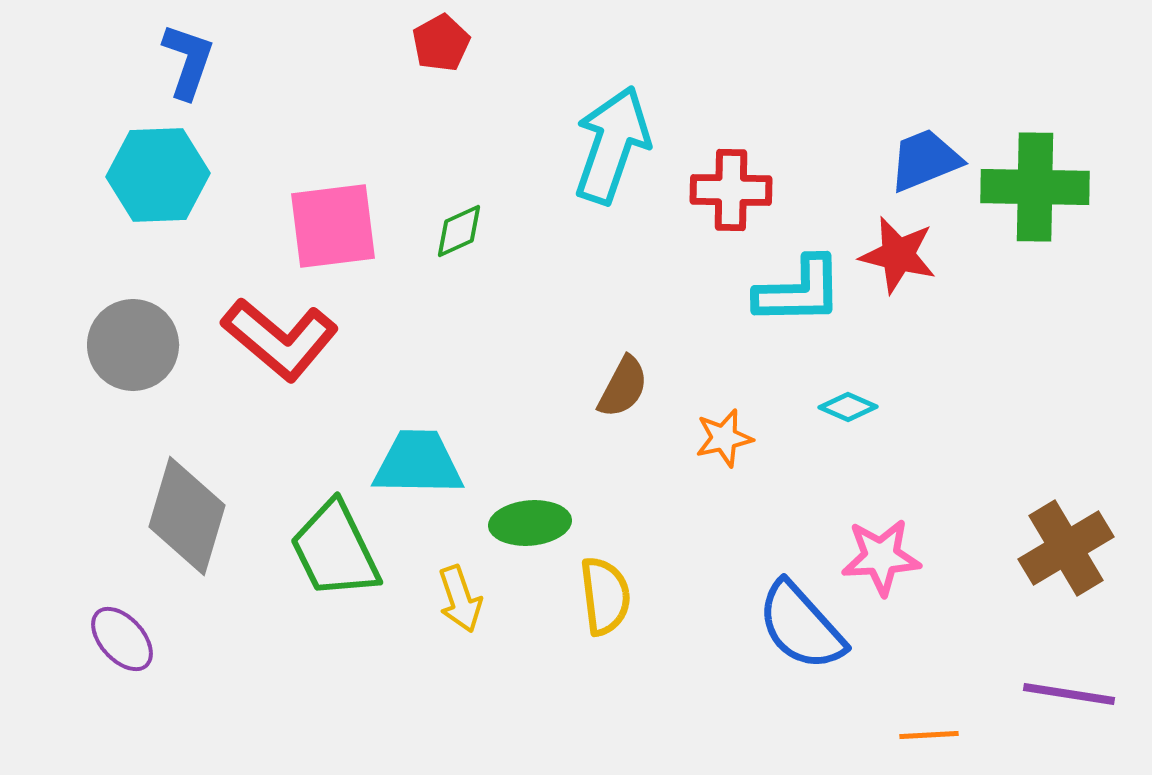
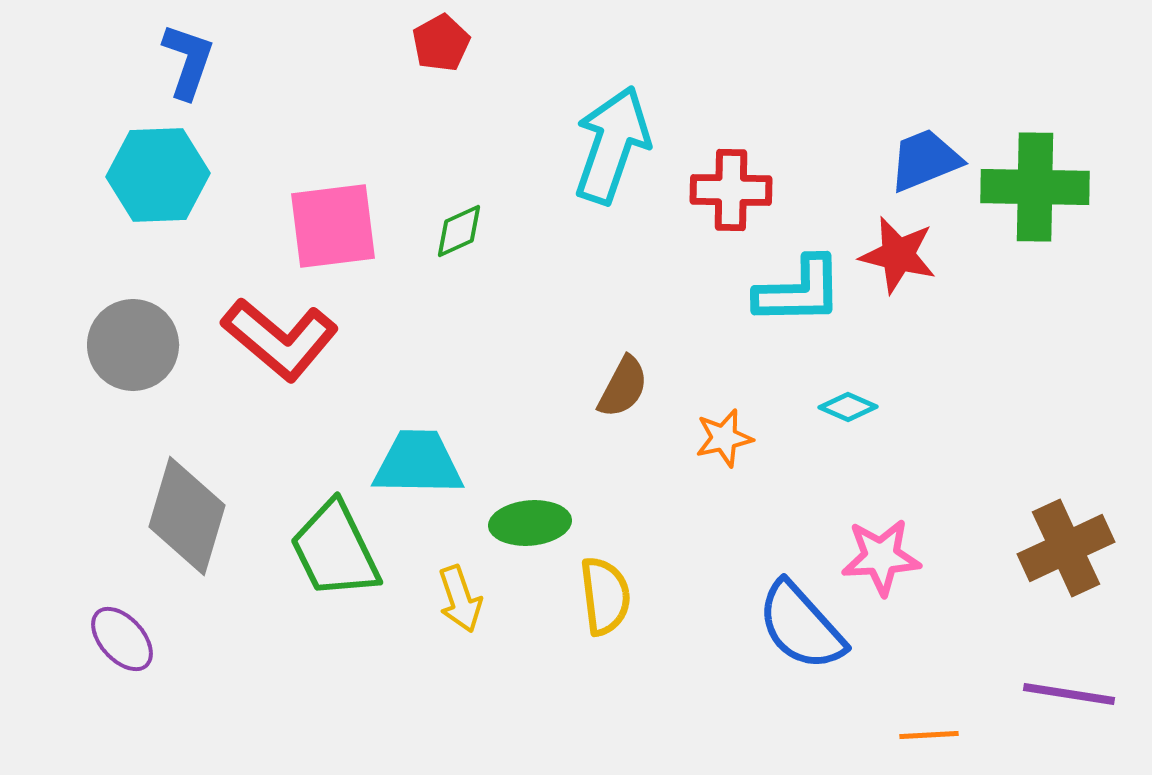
brown cross: rotated 6 degrees clockwise
